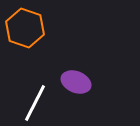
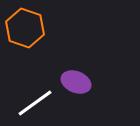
white line: rotated 27 degrees clockwise
